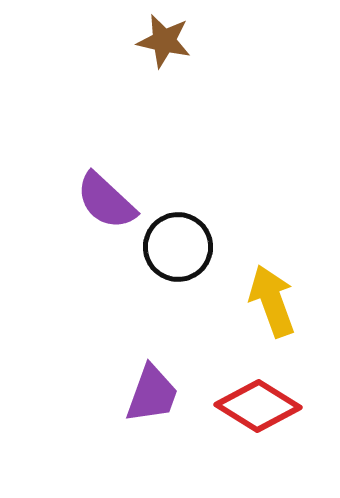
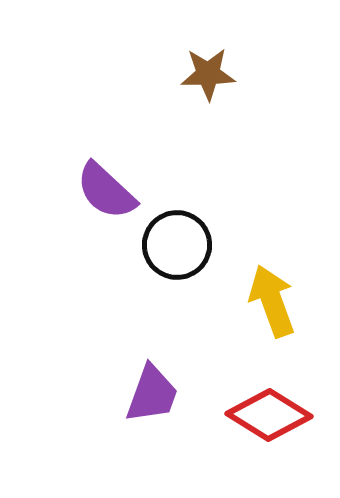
brown star: moved 44 px right, 33 px down; rotated 14 degrees counterclockwise
purple semicircle: moved 10 px up
black circle: moved 1 px left, 2 px up
red diamond: moved 11 px right, 9 px down
